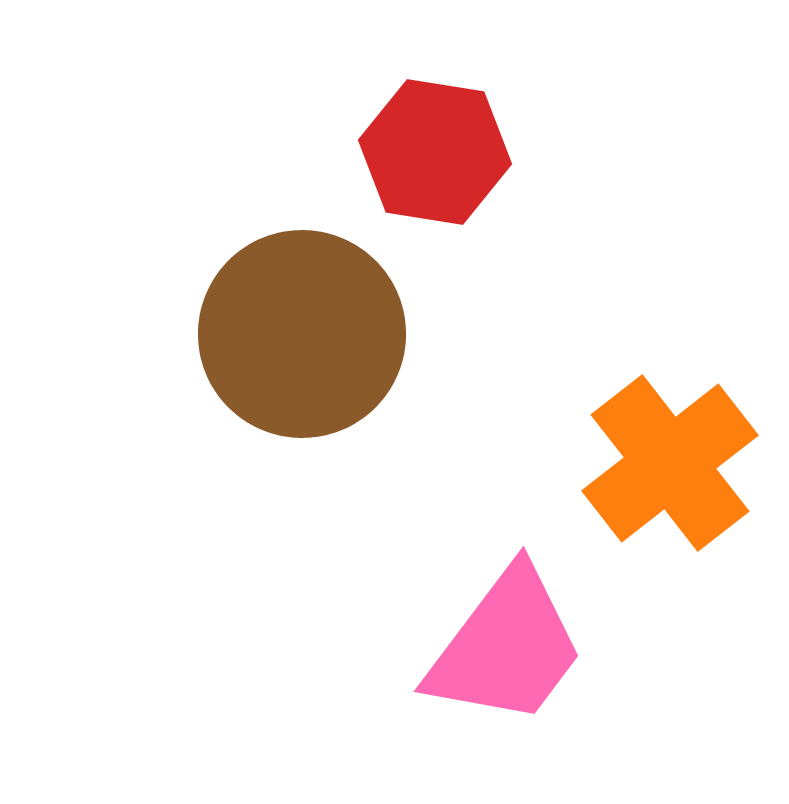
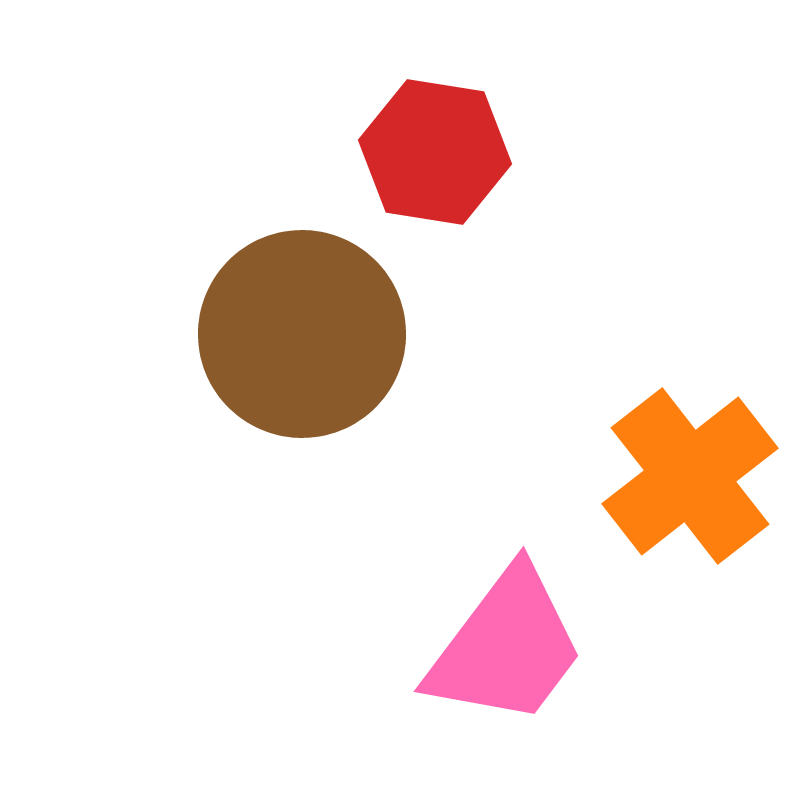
orange cross: moved 20 px right, 13 px down
